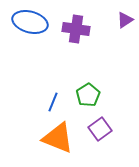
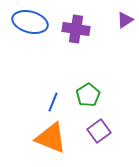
purple square: moved 1 px left, 2 px down
orange triangle: moved 7 px left
